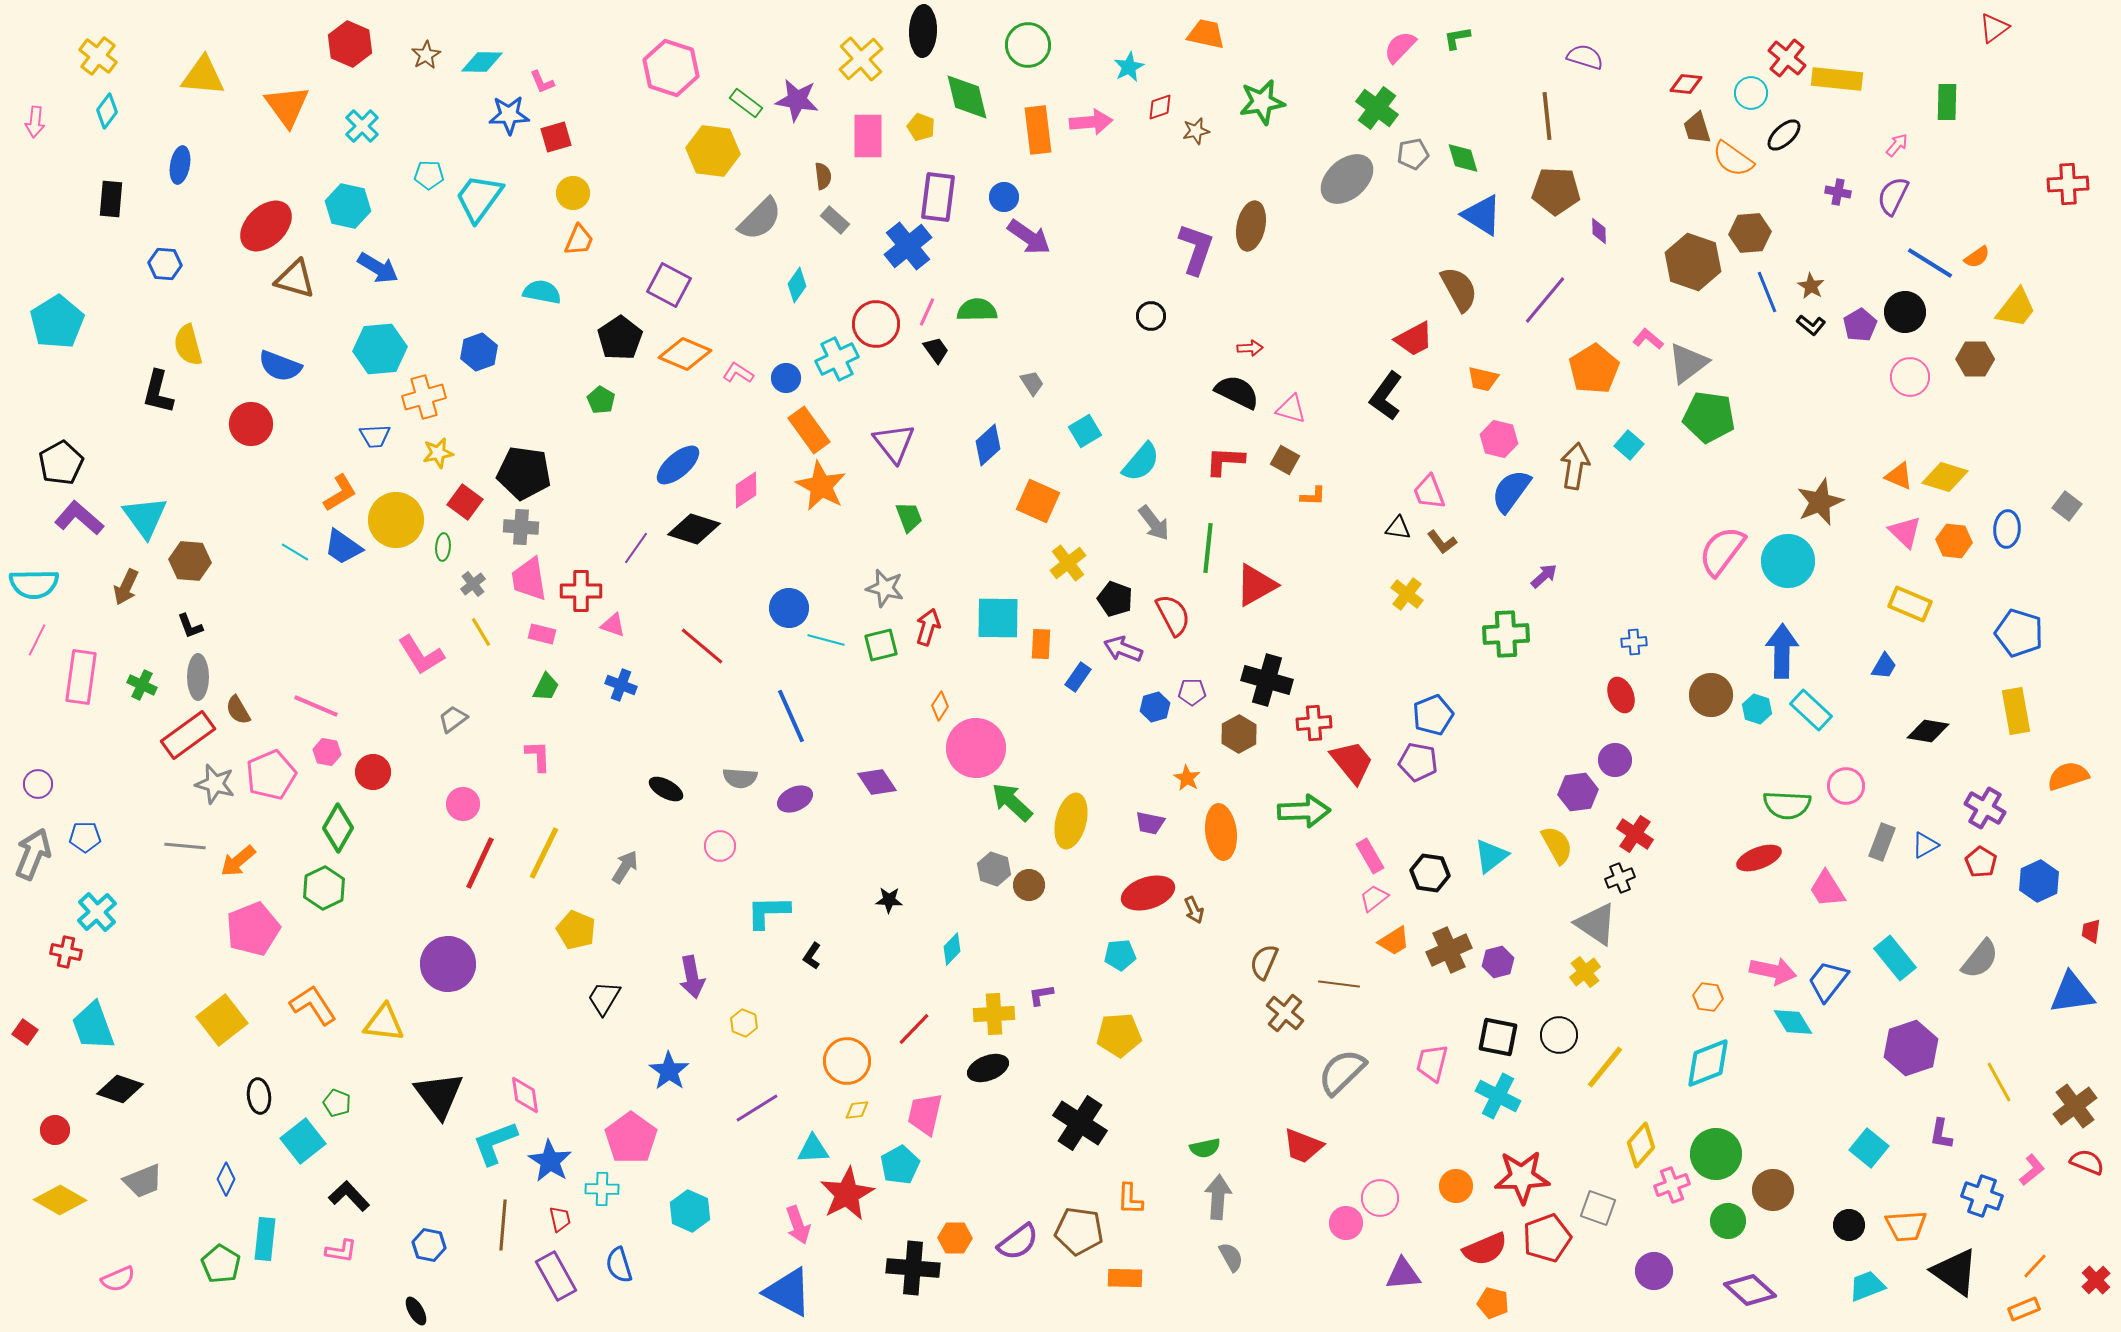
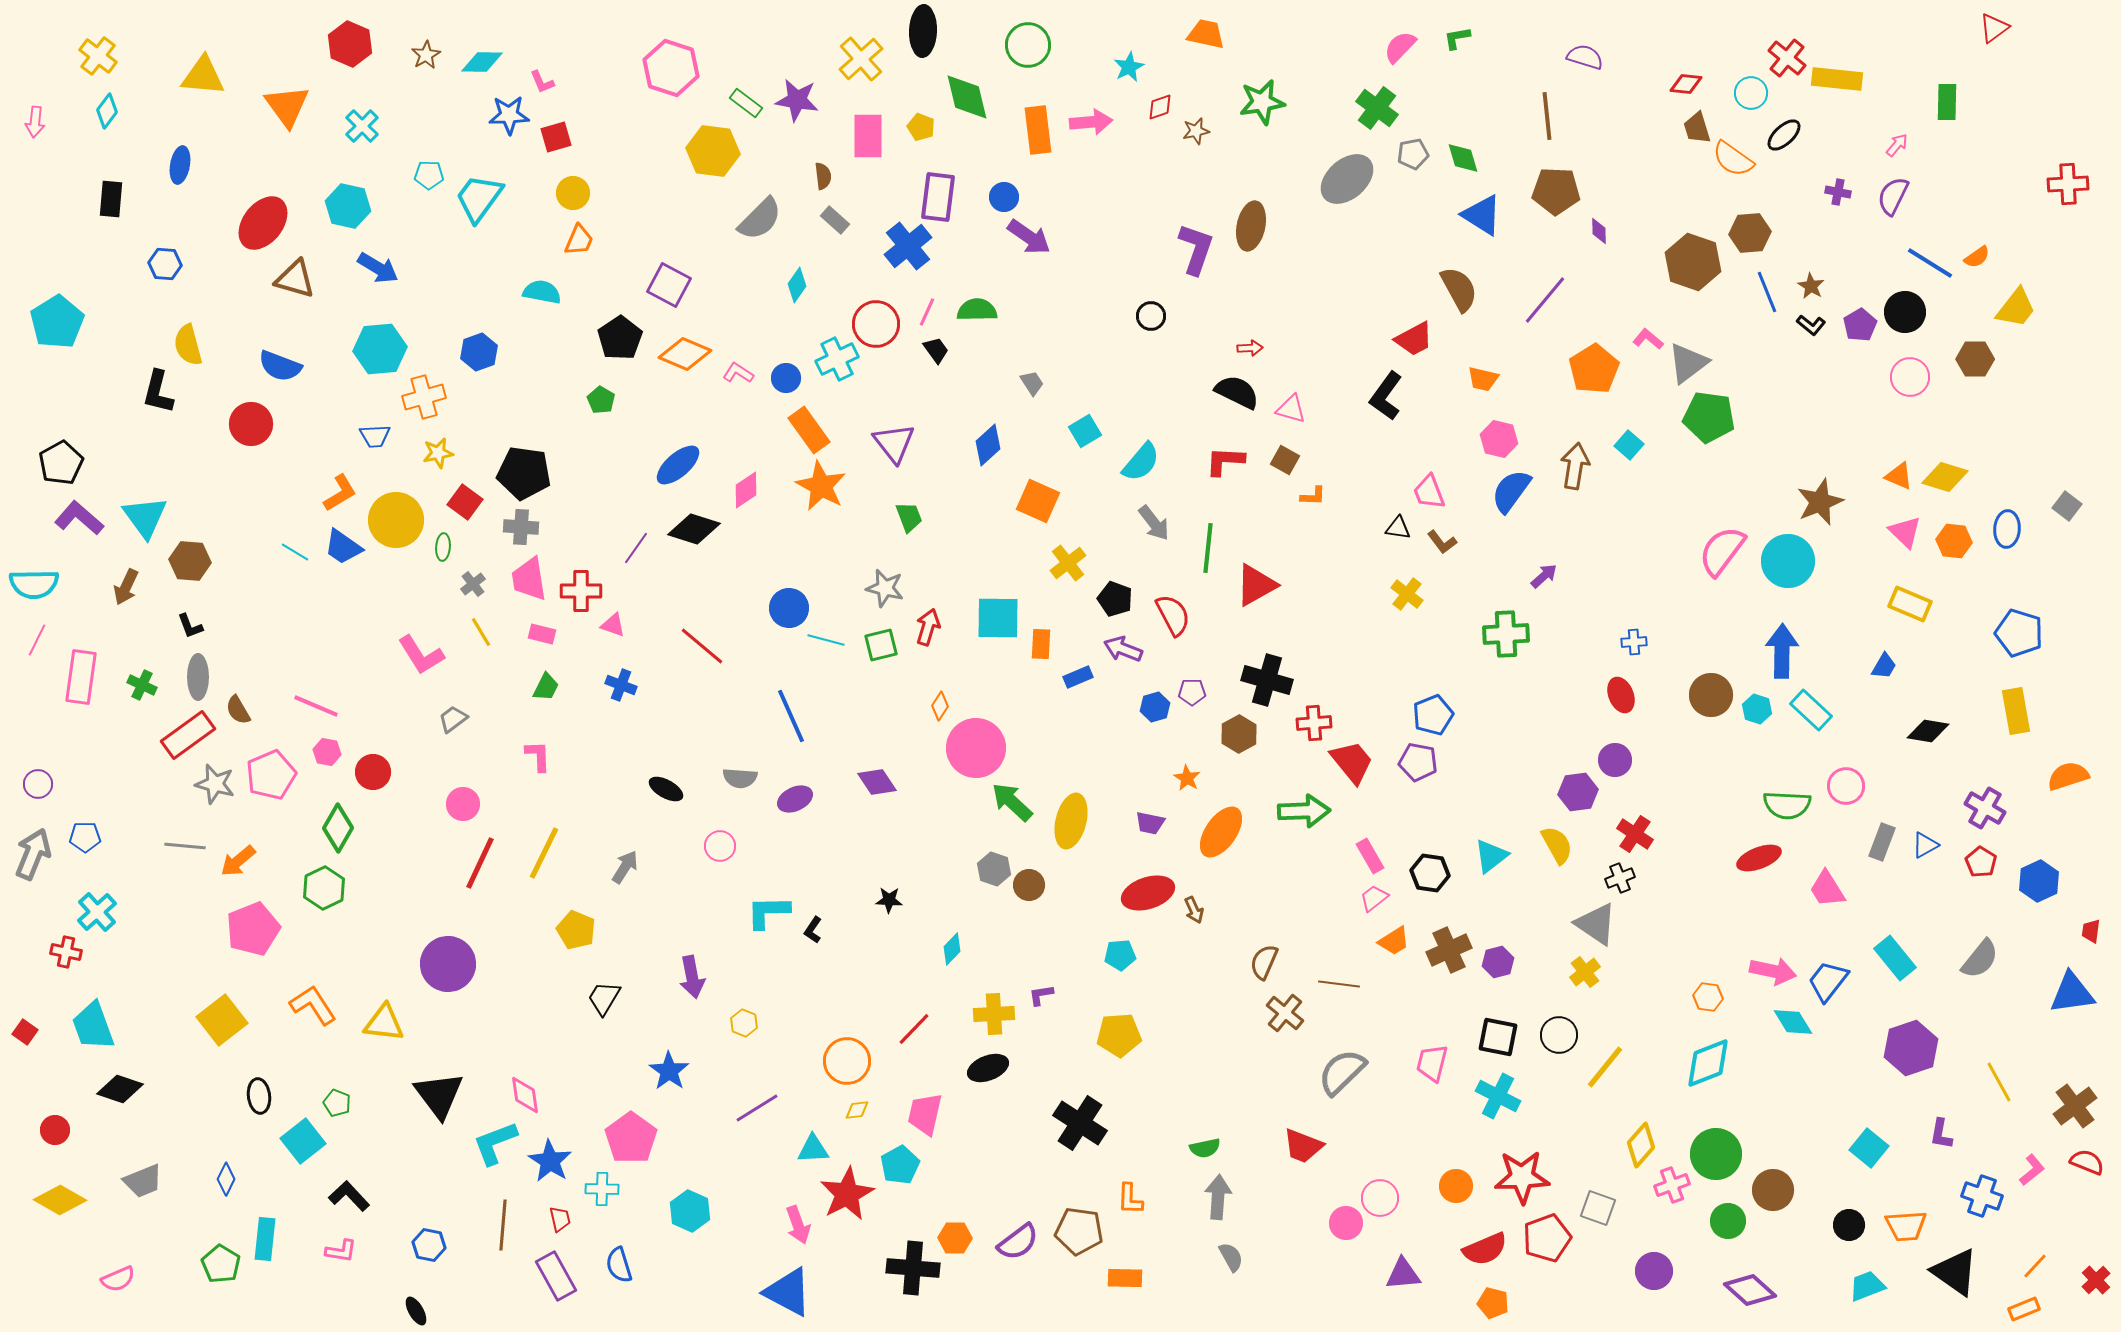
red ellipse at (266, 226): moved 3 px left, 3 px up; rotated 8 degrees counterclockwise
blue rectangle at (1078, 677): rotated 32 degrees clockwise
orange ellipse at (1221, 832): rotated 42 degrees clockwise
black L-shape at (812, 956): moved 1 px right, 26 px up
